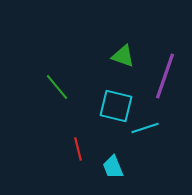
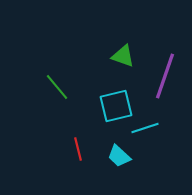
cyan square: rotated 28 degrees counterclockwise
cyan trapezoid: moved 6 px right, 11 px up; rotated 25 degrees counterclockwise
